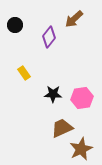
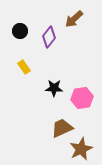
black circle: moved 5 px right, 6 px down
yellow rectangle: moved 6 px up
black star: moved 1 px right, 6 px up
